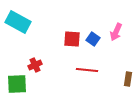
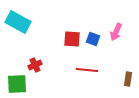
blue square: rotated 16 degrees counterclockwise
